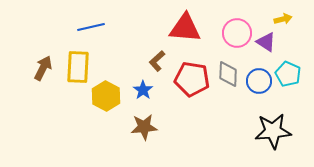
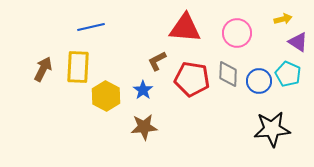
purple triangle: moved 32 px right
brown L-shape: rotated 15 degrees clockwise
brown arrow: moved 1 px down
black star: moved 1 px left, 2 px up
